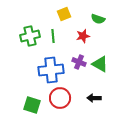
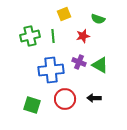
green triangle: moved 1 px down
red circle: moved 5 px right, 1 px down
